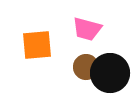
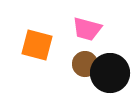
orange square: rotated 20 degrees clockwise
brown circle: moved 1 px left, 3 px up
